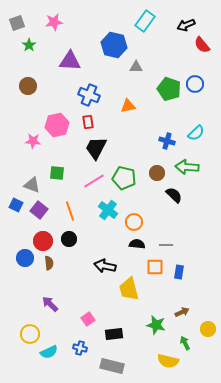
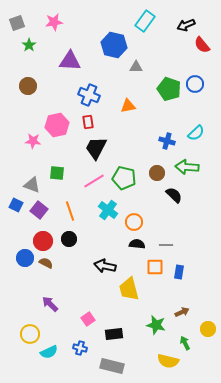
brown semicircle at (49, 263): moved 3 px left; rotated 56 degrees counterclockwise
